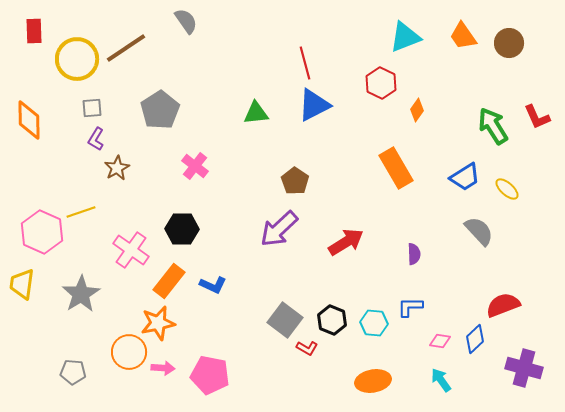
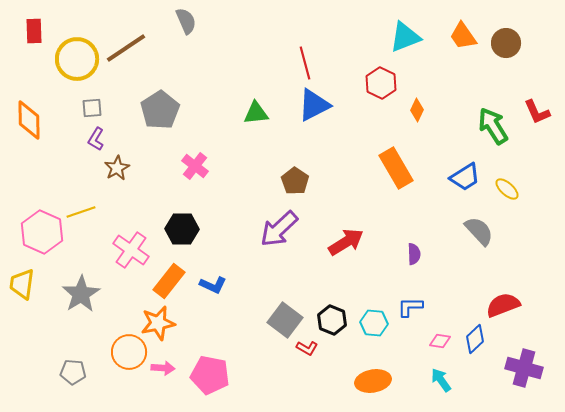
gray semicircle at (186, 21): rotated 12 degrees clockwise
brown circle at (509, 43): moved 3 px left
orange diamond at (417, 110): rotated 10 degrees counterclockwise
red L-shape at (537, 117): moved 5 px up
